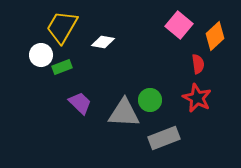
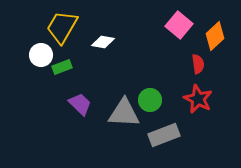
red star: moved 1 px right, 1 px down
purple trapezoid: moved 1 px down
gray rectangle: moved 3 px up
